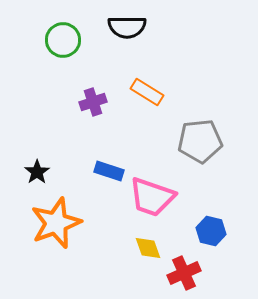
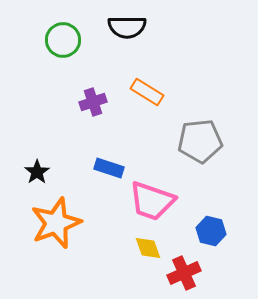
blue rectangle: moved 3 px up
pink trapezoid: moved 4 px down
